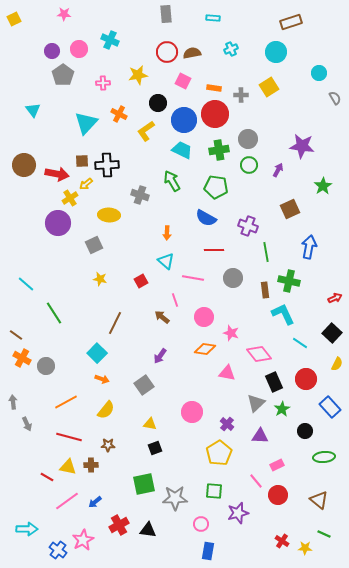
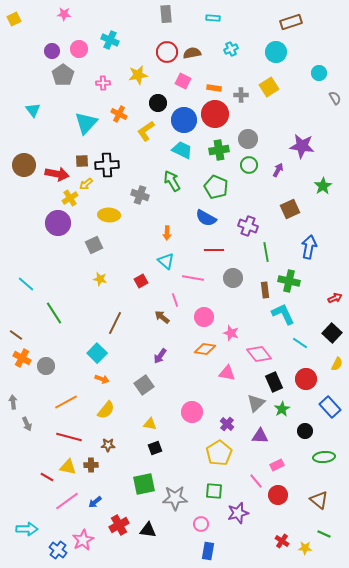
green pentagon at (216, 187): rotated 15 degrees clockwise
